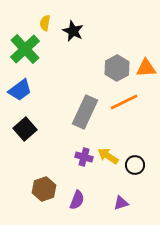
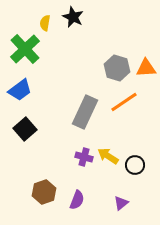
black star: moved 14 px up
gray hexagon: rotated 15 degrees counterclockwise
orange line: rotated 8 degrees counterclockwise
brown hexagon: moved 3 px down
purple triangle: rotated 21 degrees counterclockwise
